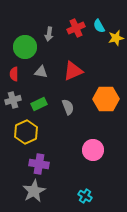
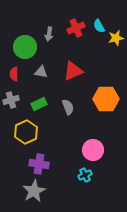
gray cross: moved 2 px left
cyan cross: moved 21 px up; rotated 32 degrees clockwise
